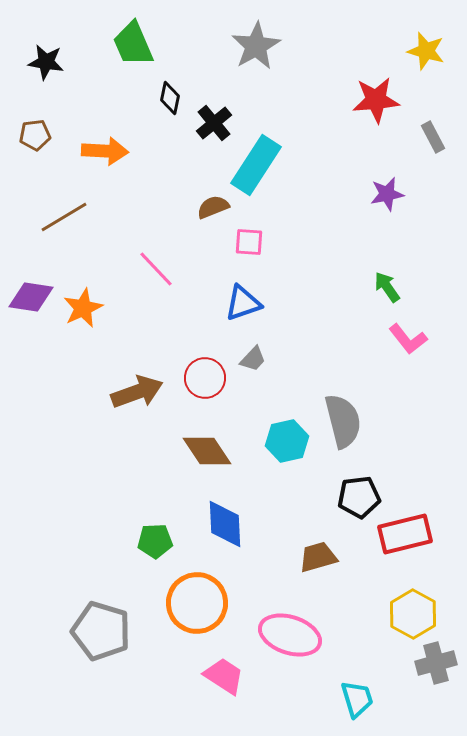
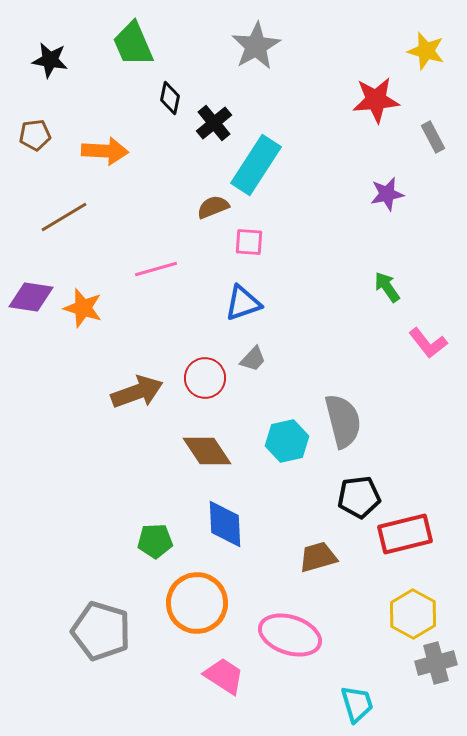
black star: moved 4 px right, 2 px up
pink line: rotated 63 degrees counterclockwise
orange star: rotated 30 degrees counterclockwise
pink L-shape: moved 20 px right, 4 px down
cyan trapezoid: moved 5 px down
